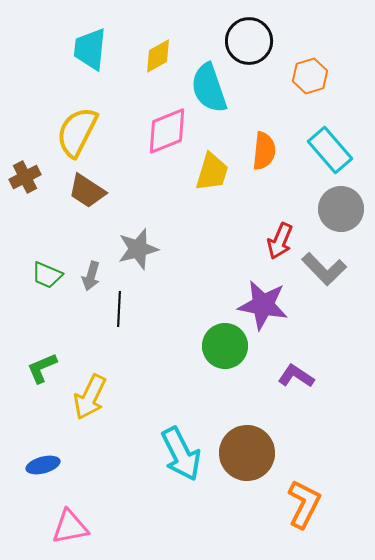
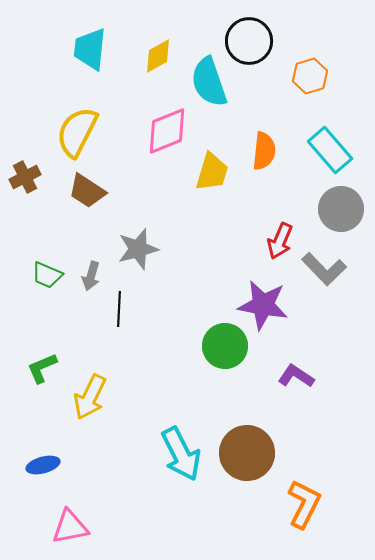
cyan semicircle: moved 6 px up
